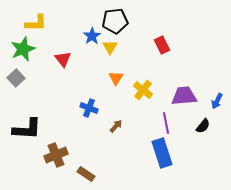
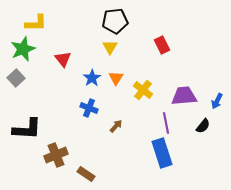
blue star: moved 42 px down
